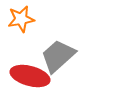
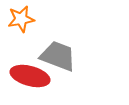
gray trapezoid: rotated 63 degrees clockwise
